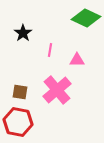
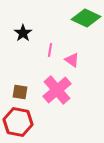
pink triangle: moved 5 px left; rotated 35 degrees clockwise
